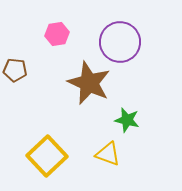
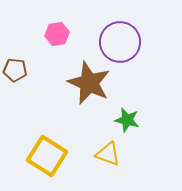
yellow square: rotated 15 degrees counterclockwise
